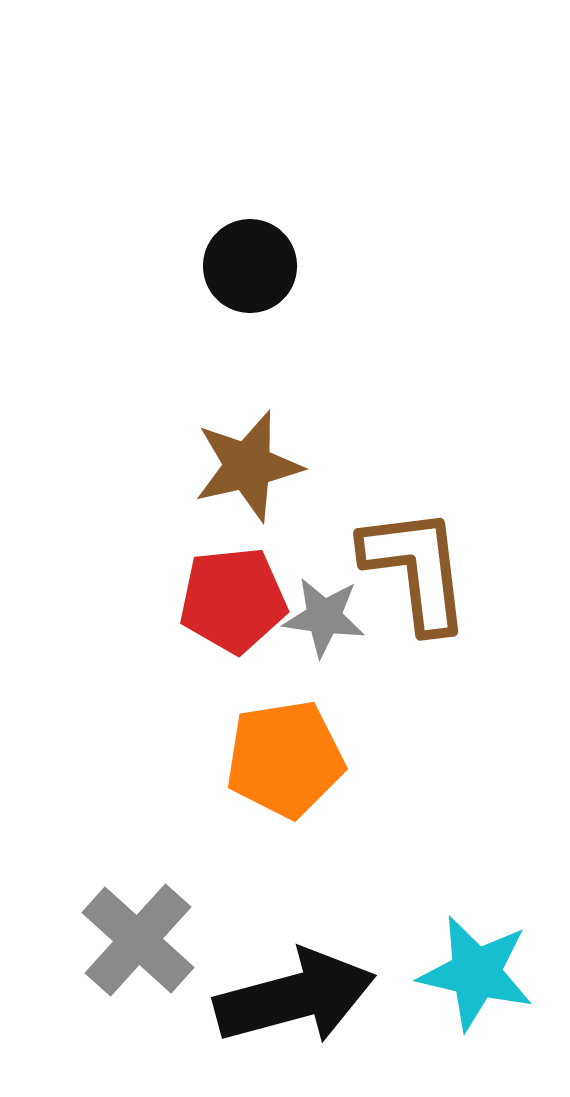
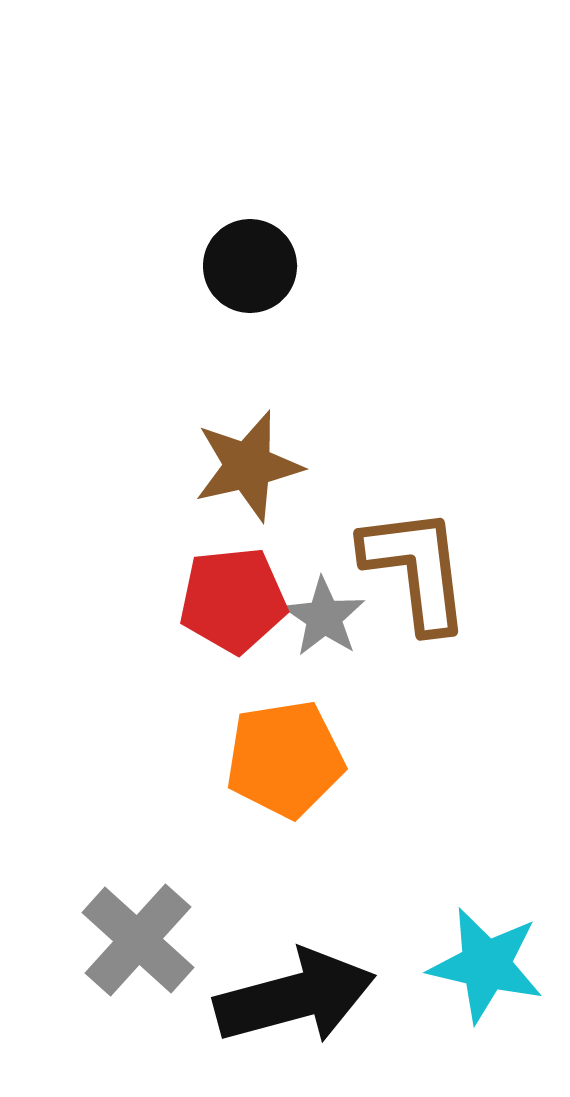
gray star: rotated 26 degrees clockwise
cyan star: moved 10 px right, 8 px up
